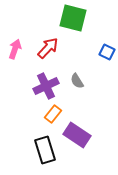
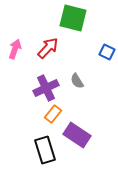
purple cross: moved 2 px down
